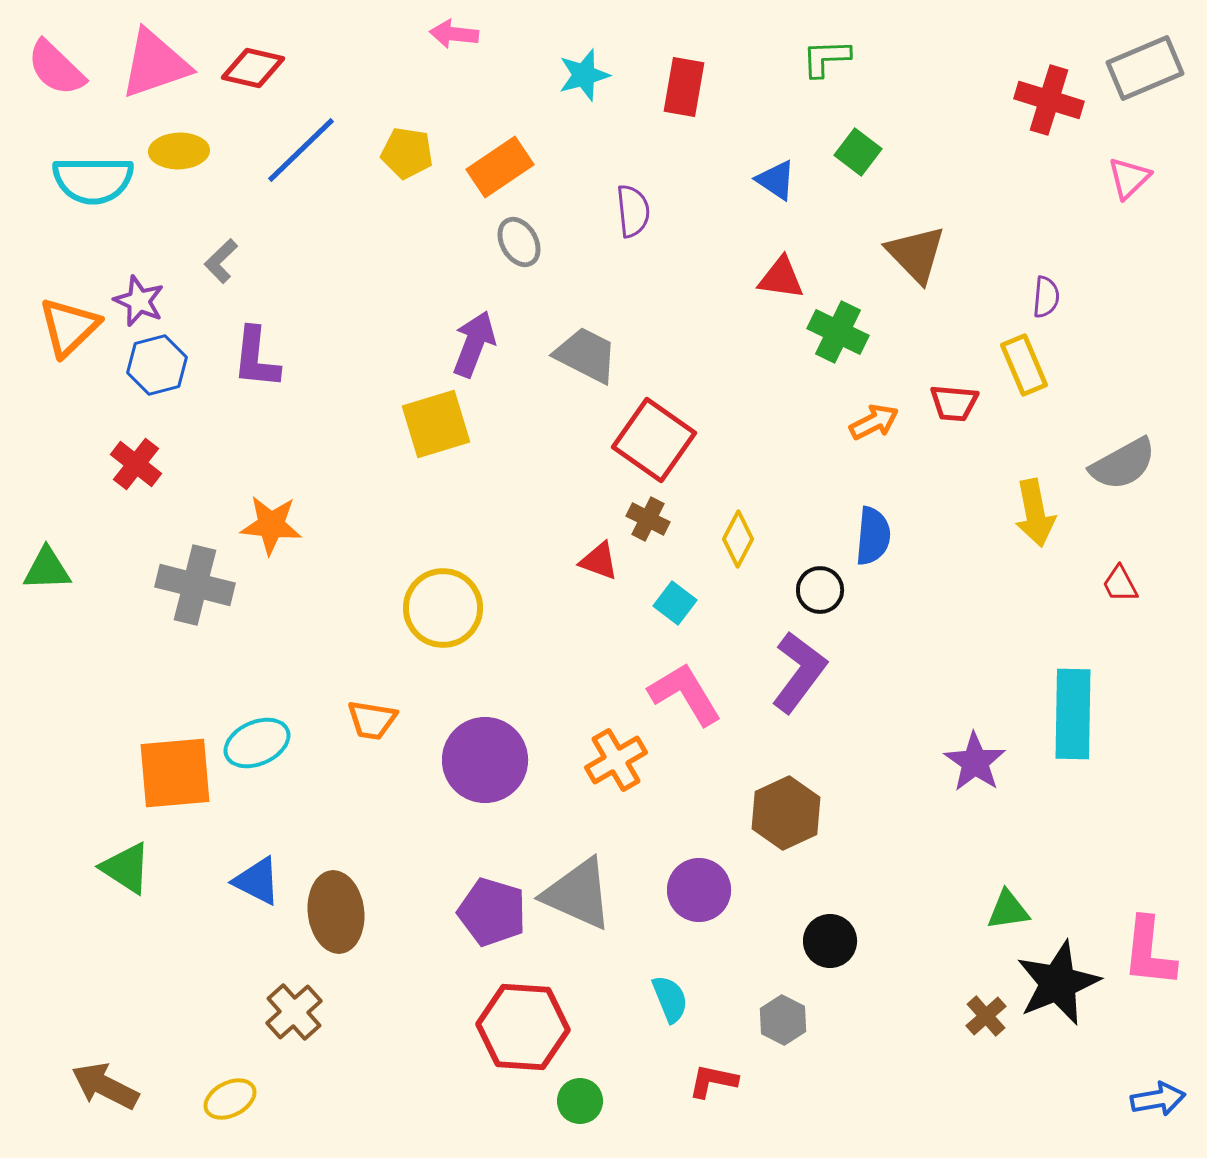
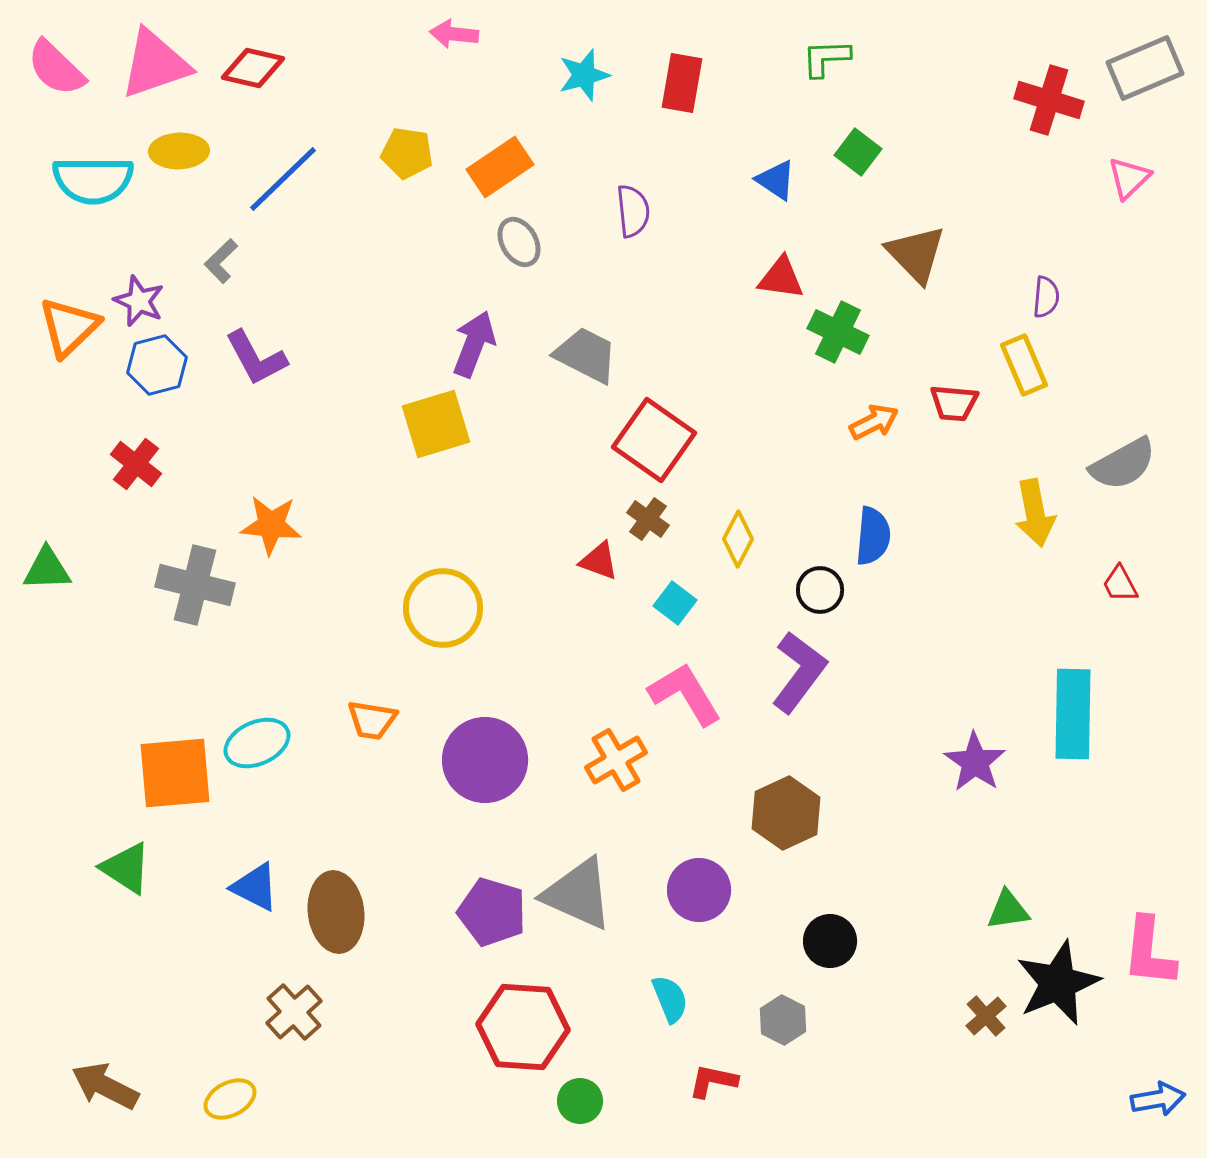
red rectangle at (684, 87): moved 2 px left, 4 px up
blue line at (301, 150): moved 18 px left, 29 px down
purple L-shape at (256, 358): rotated 34 degrees counterclockwise
brown cross at (648, 519): rotated 9 degrees clockwise
blue triangle at (257, 881): moved 2 px left, 6 px down
